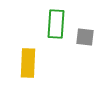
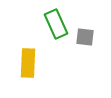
green rectangle: rotated 28 degrees counterclockwise
